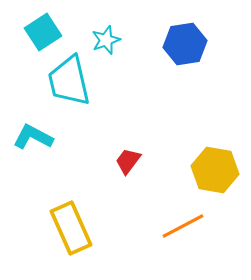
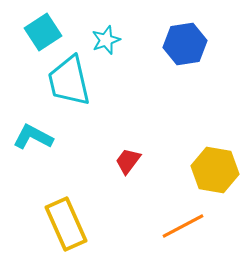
yellow rectangle: moved 5 px left, 4 px up
